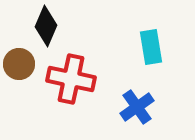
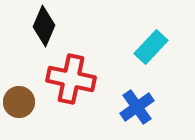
black diamond: moved 2 px left
cyan rectangle: rotated 52 degrees clockwise
brown circle: moved 38 px down
